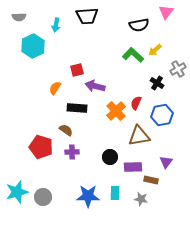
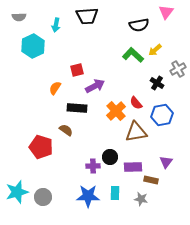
purple arrow: rotated 138 degrees clockwise
red semicircle: rotated 64 degrees counterclockwise
brown triangle: moved 3 px left, 4 px up
purple cross: moved 21 px right, 14 px down
